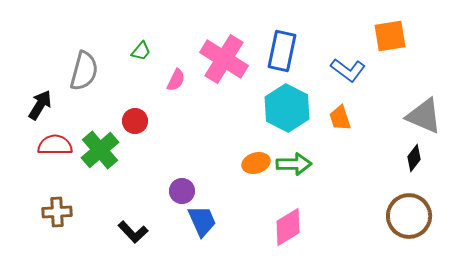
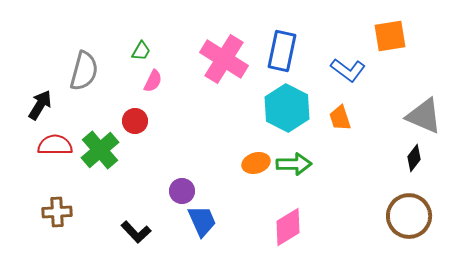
green trapezoid: rotated 10 degrees counterclockwise
pink semicircle: moved 23 px left, 1 px down
black L-shape: moved 3 px right
